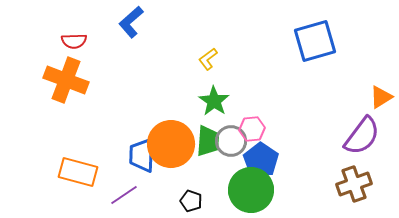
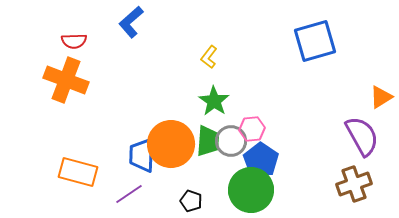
yellow L-shape: moved 1 px right, 2 px up; rotated 15 degrees counterclockwise
purple semicircle: rotated 66 degrees counterclockwise
purple line: moved 5 px right, 1 px up
